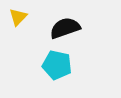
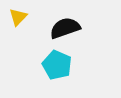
cyan pentagon: rotated 12 degrees clockwise
